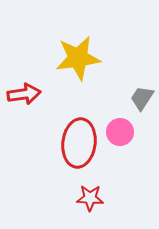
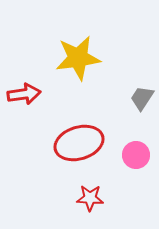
pink circle: moved 16 px right, 23 px down
red ellipse: rotated 66 degrees clockwise
